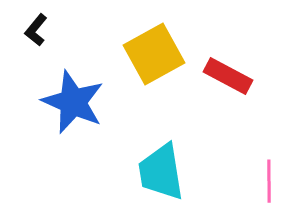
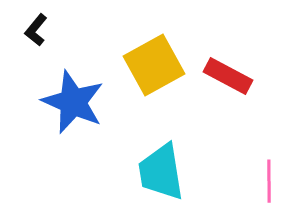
yellow square: moved 11 px down
